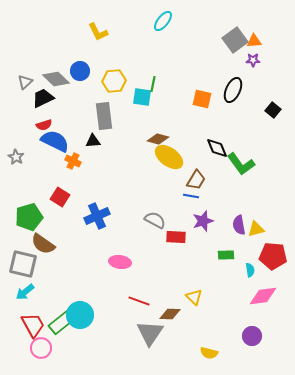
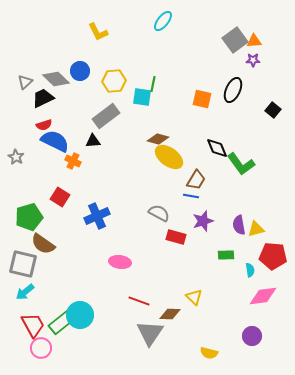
gray rectangle at (104, 116): moved 2 px right; rotated 60 degrees clockwise
gray semicircle at (155, 220): moved 4 px right, 7 px up
red rectangle at (176, 237): rotated 12 degrees clockwise
